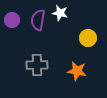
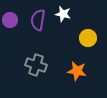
white star: moved 3 px right, 1 px down
purple circle: moved 2 px left
gray cross: moved 1 px left; rotated 20 degrees clockwise
